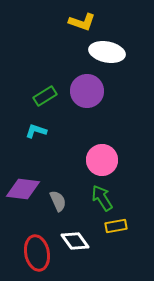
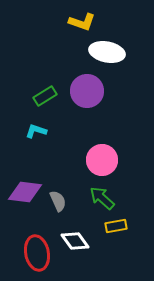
purple diamond: moved 2 px right, 3 px down
green arrow: rotated 16 degrees counterclockwise
